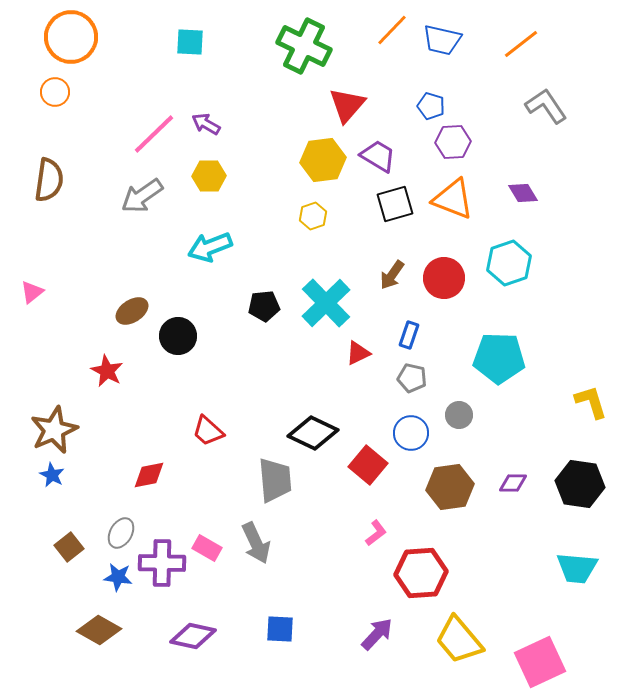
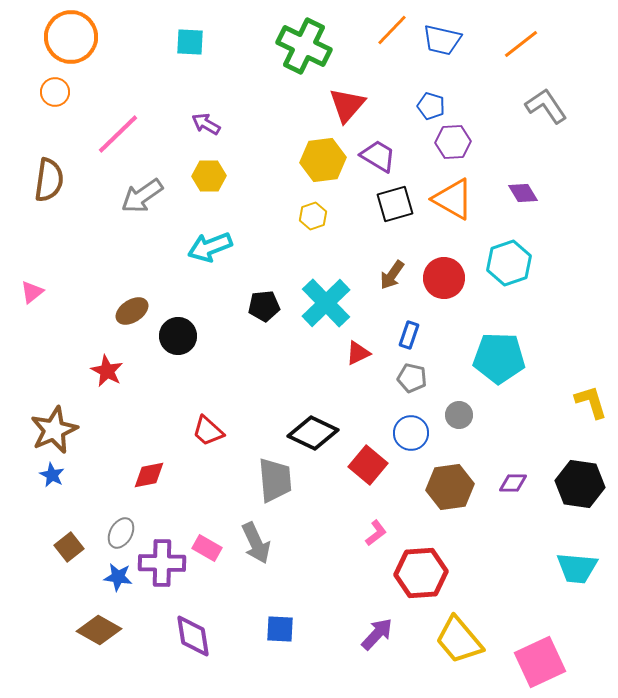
pink line at (154, 134): moved 36 px left
orange triangle at (453, 199): rotated 9 degrees clockwise
purple diamond at (193, 636): rotated 69 degrees clockwise
